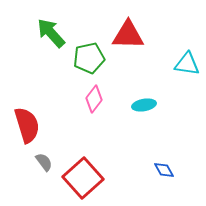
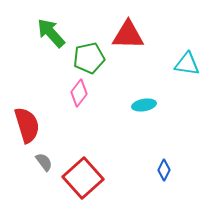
pink diamond: moved 15 px left, 6 px up
blue diamond: rotated 55 degrees clockwise
